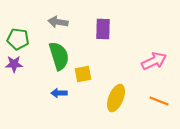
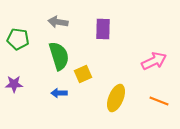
purple star: moved 20 px down
yellow square: rotated 12 degrees counterclockwise
